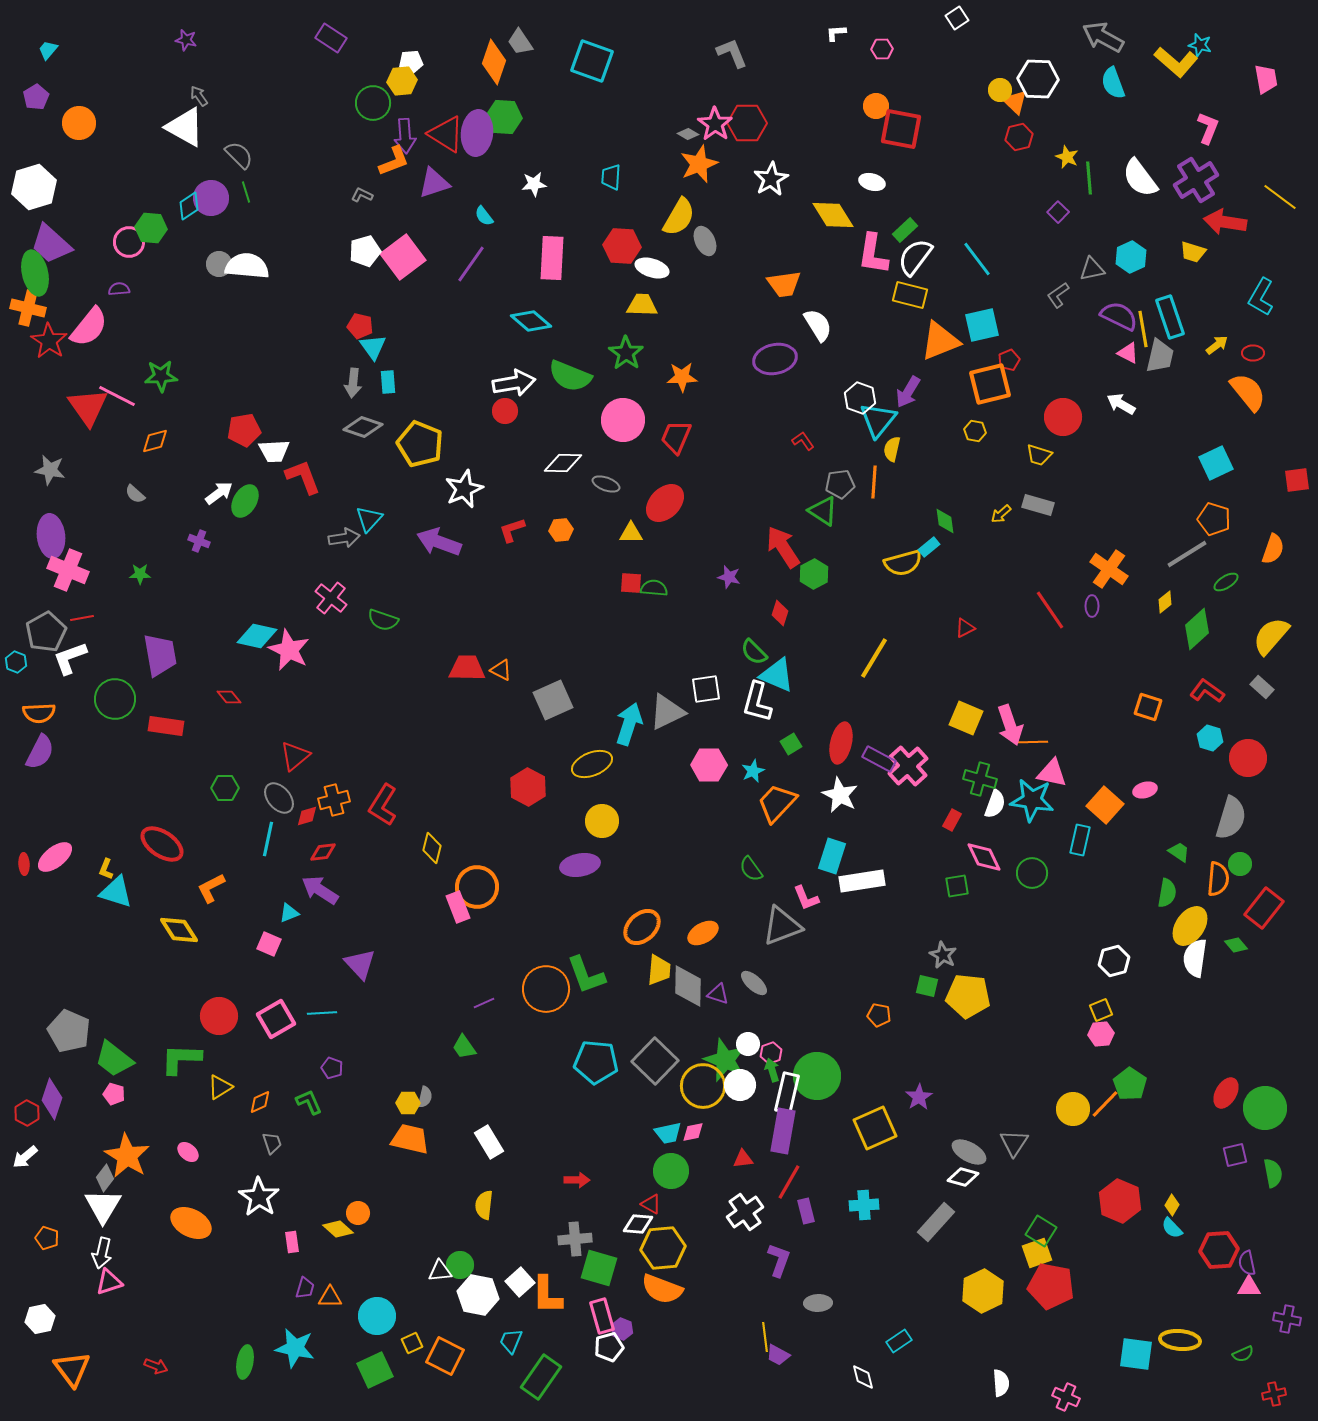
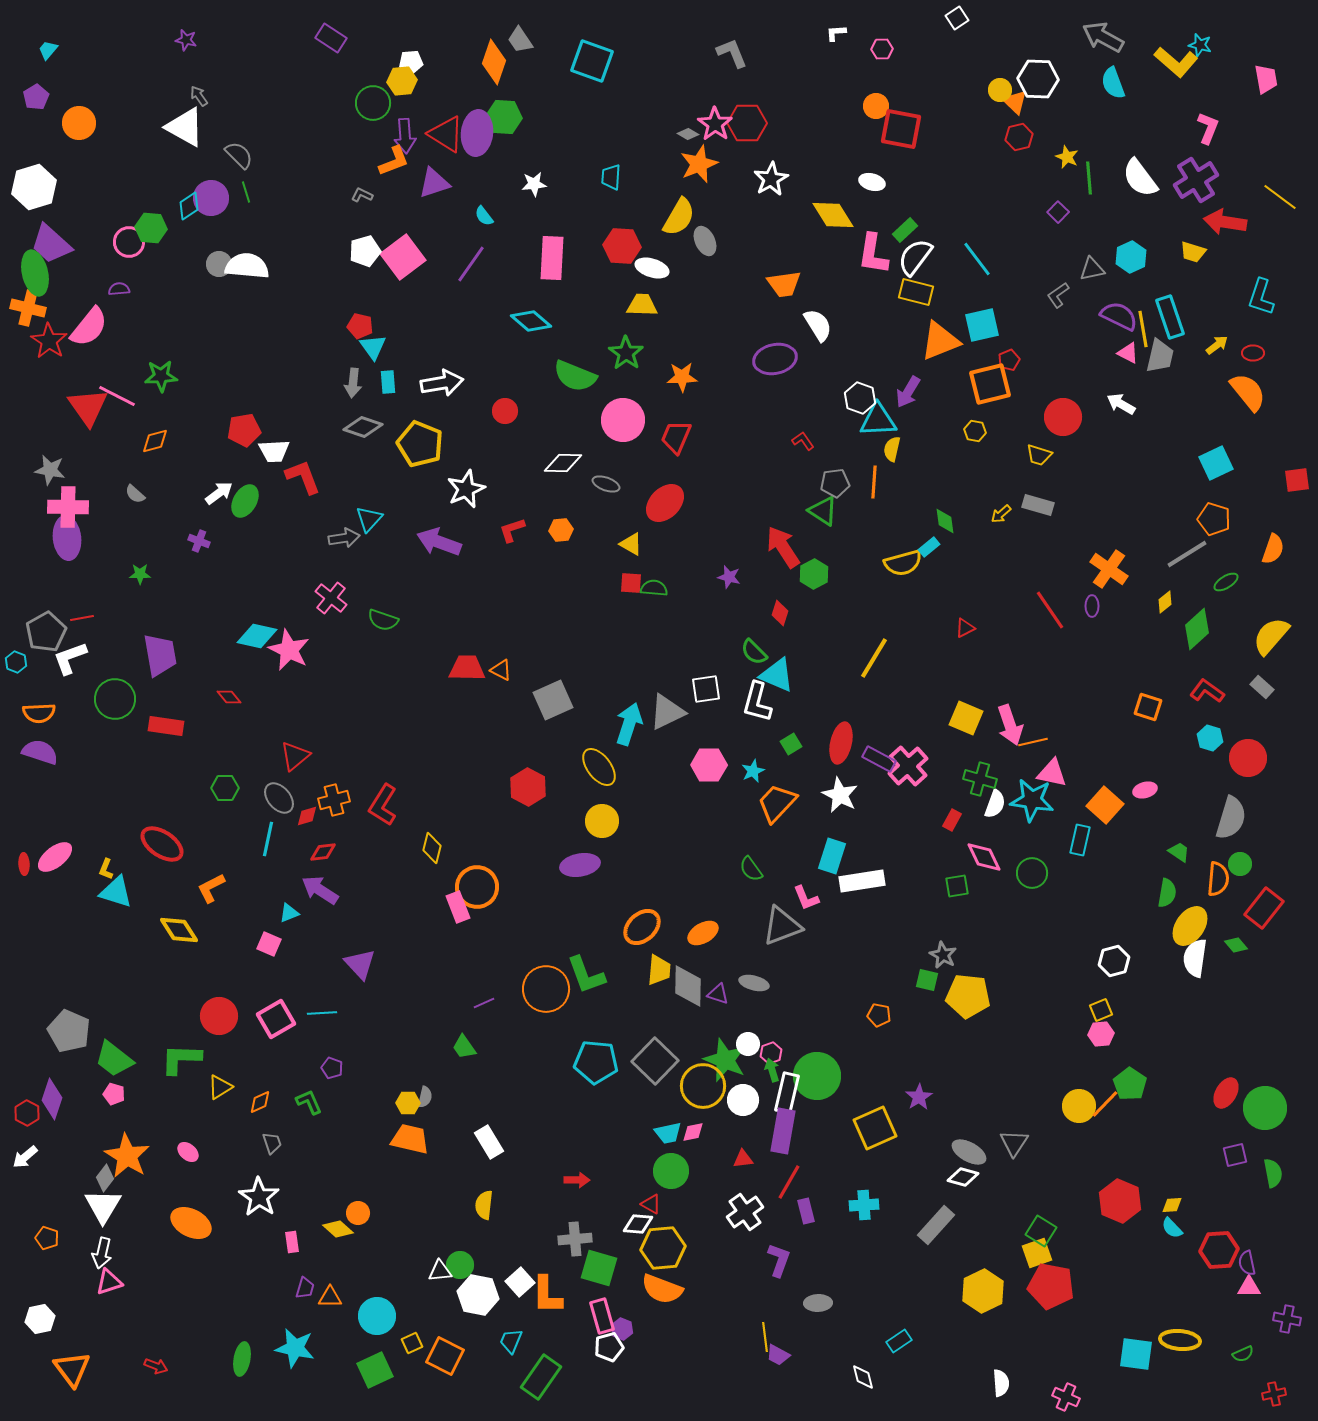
gray trapezoid at (520, 42): moved 2 px up
yellow rectangle at (910, 295): moved 6 px right, 3 px up
cyan L-shape at (1261, 297): rotated 12 degrees counterclockwise
green semicircle at (570, 376): moved 5 px right
white arrow at (514, 383): moved 72 px left
cyan triangle at (878, 420): rotated 48 degrees clockwise
gray pentagon at (840, 484): moved 5 px left, 1 px up
white star at (464, 489): moved 2 px right
yellow triangle at (631, 533): moved 11 px down; rotated 30 degrees clockwise
purple ellipse at (51, 536): moved 16 px right, 2 px down
pink cross at (68, 570): moved 63 px up; rotated 21 degrees counterclockwise
orange line at (1033, 742): rotated 12 degrees counterclockwise
purple semicircle at (40, 752): rotated 99 degrees counterclockwise
yellow ellipse at (592, 764): moved 7 px right, 3 px down; rotated 75 degrees clockwise
gray ellipse at (754, 983): rotated 28 degrees counterclockwise
green square at (927, 986): moved 6 px up
white circle at (740, 1085): moved 3 px right, 15 px down
yellow circle at (1073, 1109): moved 6 px right, 3 px up
yellow diamond at (1172, 1205): rotated 55 degrees clockwise
gray rectangle at (936, 1222): moved 3 px down
green ellipse at (245, 1362): moved 3 px left, 3 px up
